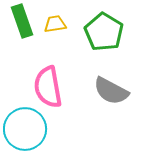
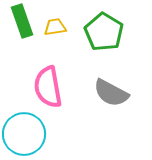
yellow trapezoid: moved 3 px down
gray semicircle: moved 2 px down
cyan circle: moved 1 px left, 5 px down
